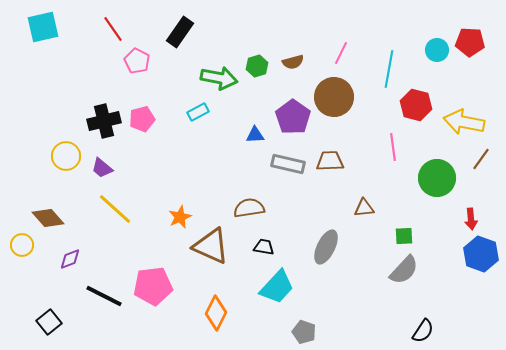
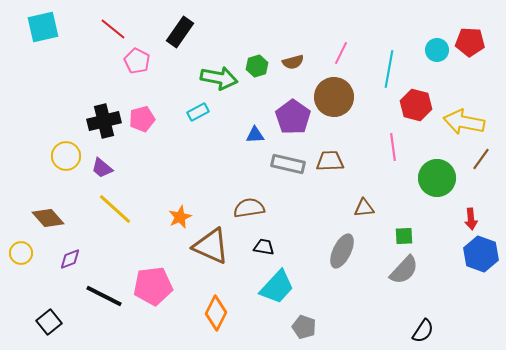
red line at (113, 29): rotated 16 degrees counterclockwise
yellow circle at (22, 245): moved 1 px left, 8 px down
gray ellipse at (326, 247): moved 16 px right, 4 px down
gray pentagon at (304, 332): moved 5 px up
